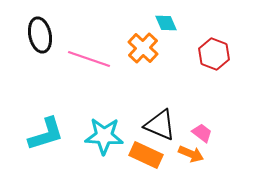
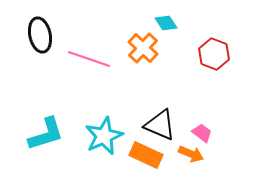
cyan diamond: rotated 10 degrees counterclockwise
cyan star: rotated 27 degrees counterclockwise
